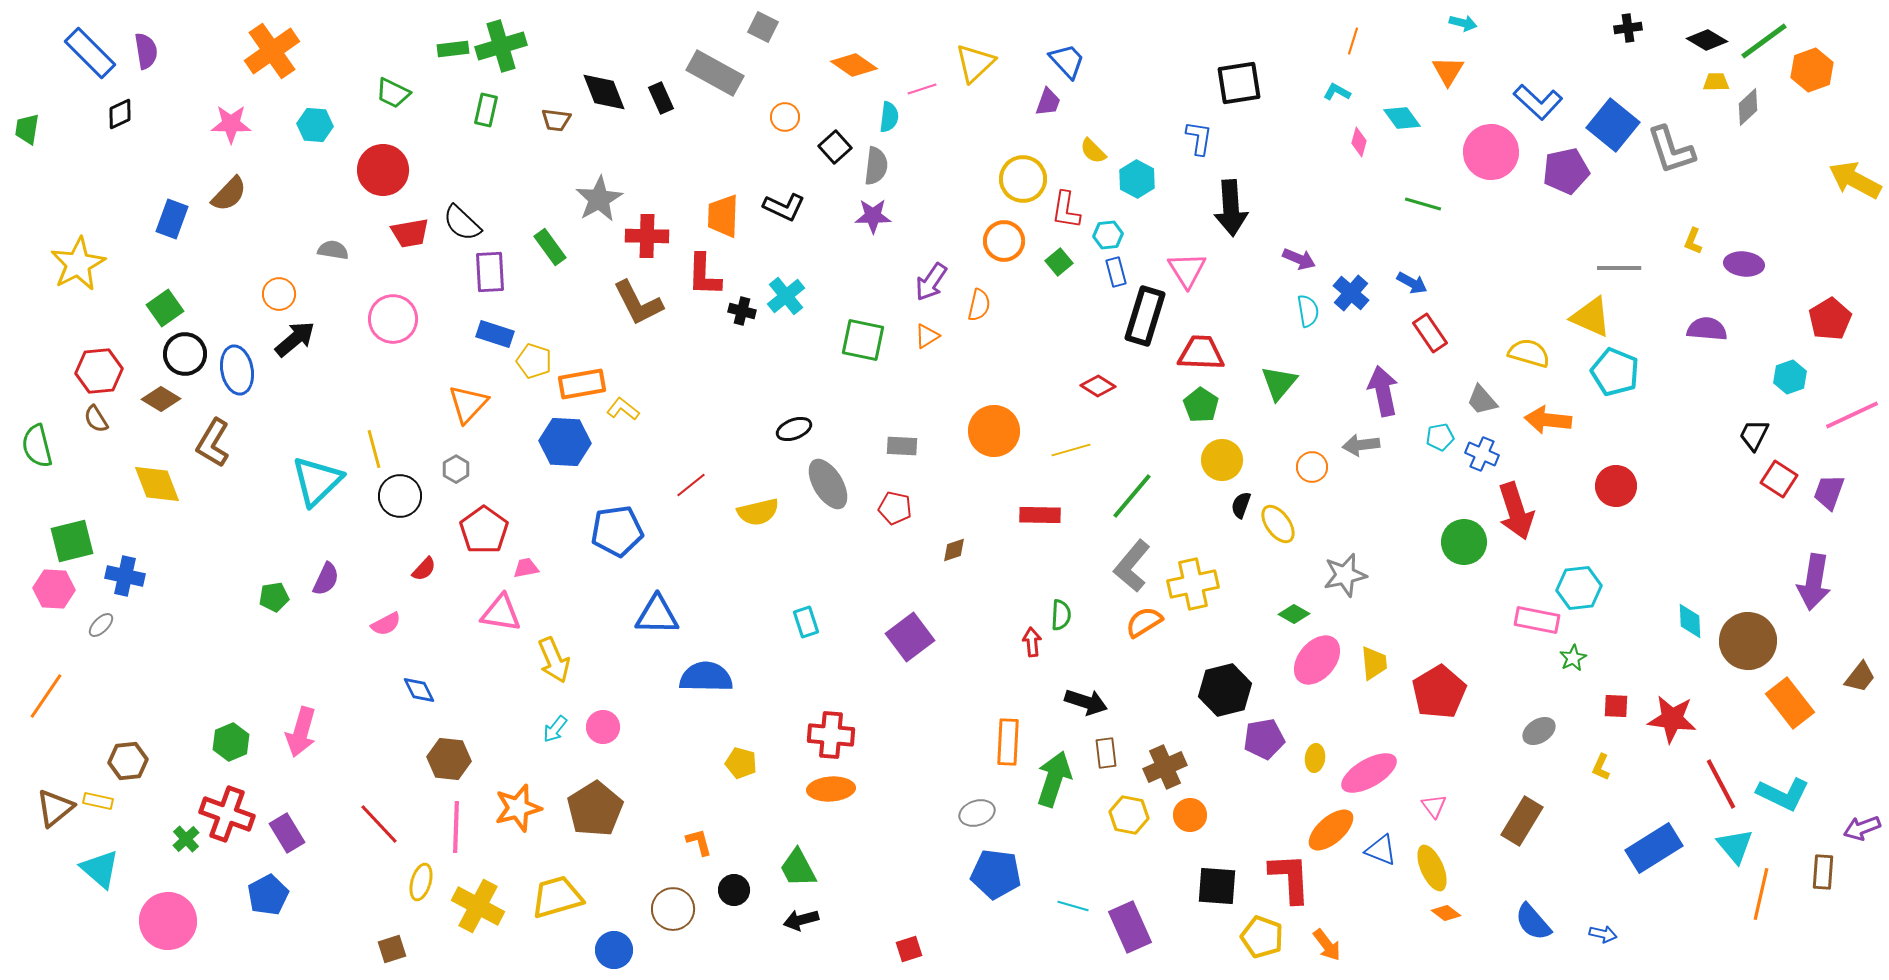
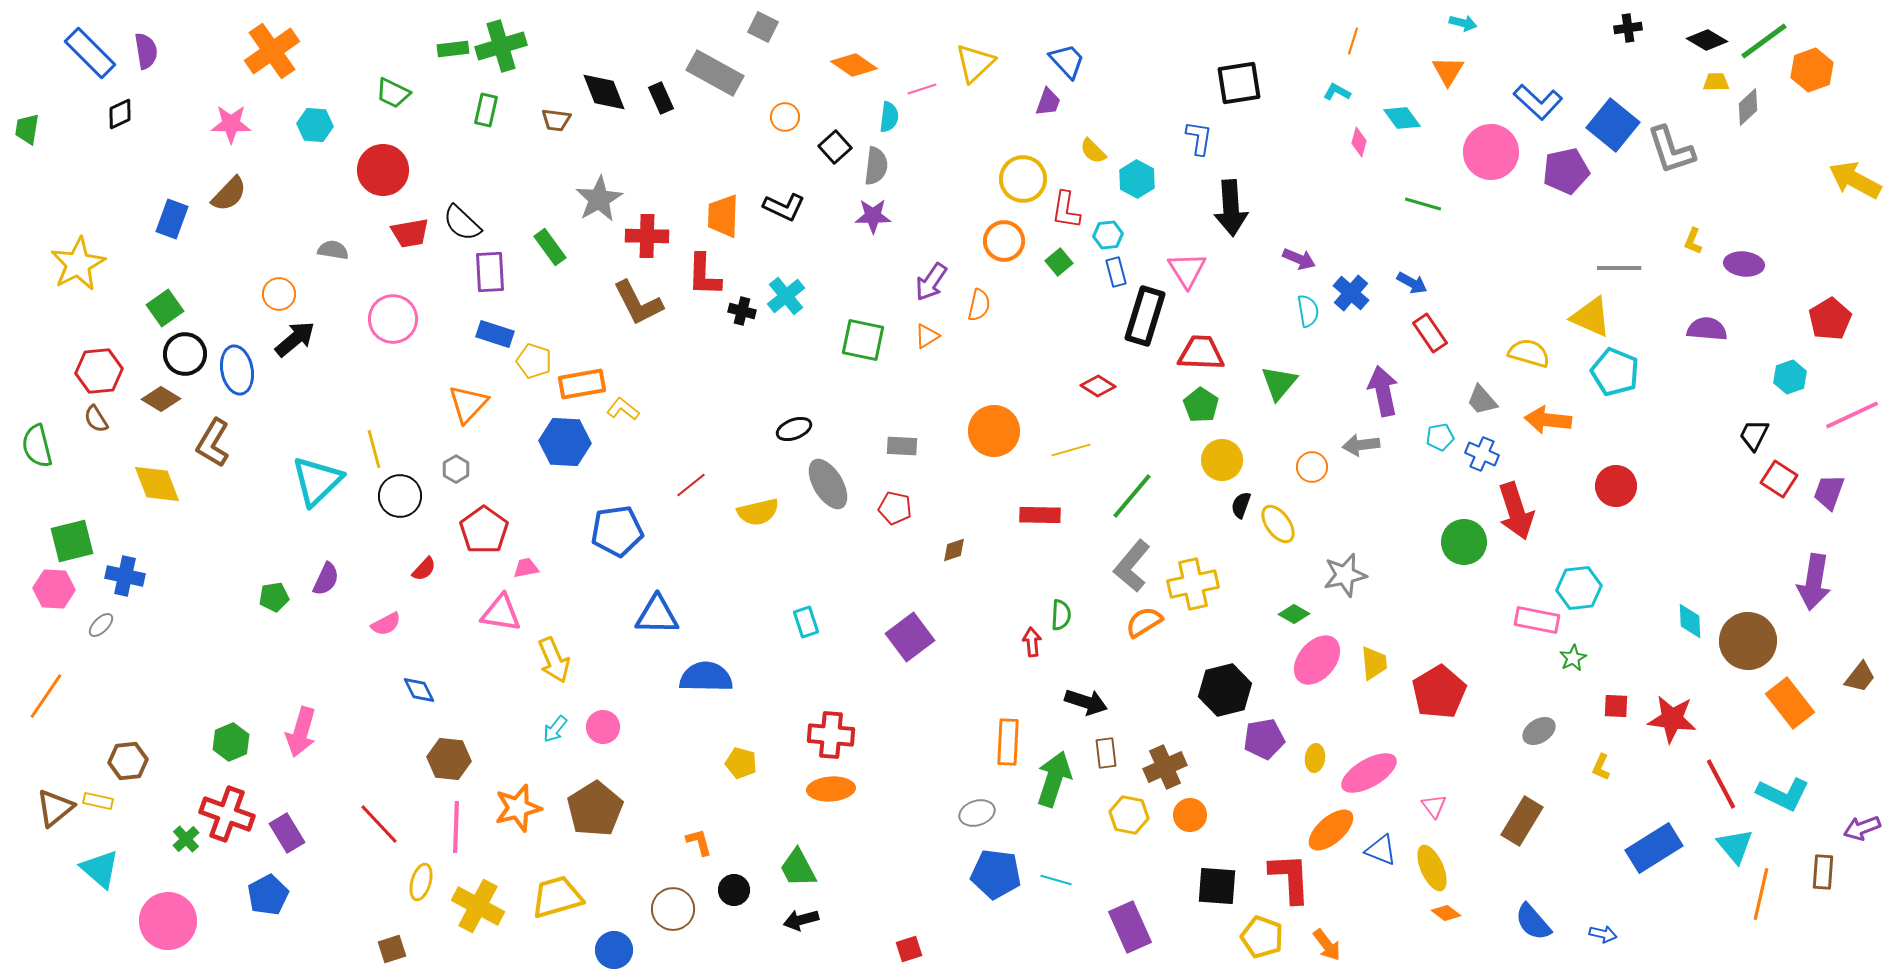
cyan line at (1073, 906): moved 17 px left, 26 px up
